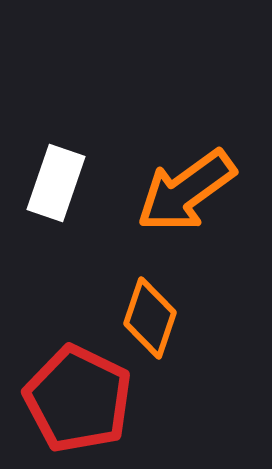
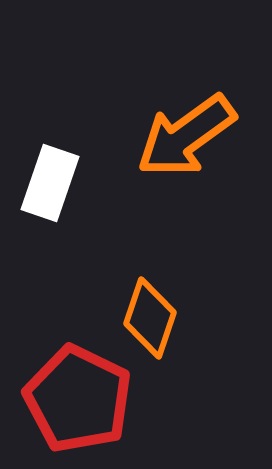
white rectangle: moved 6 px left
orange arrow: moved 55 px up
